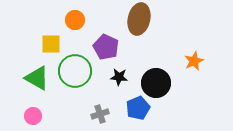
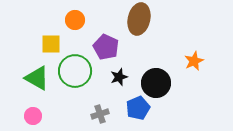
black star: rotated 24 degrees counterclockwise
